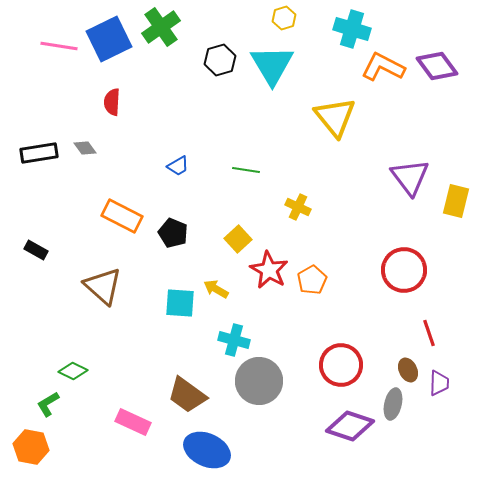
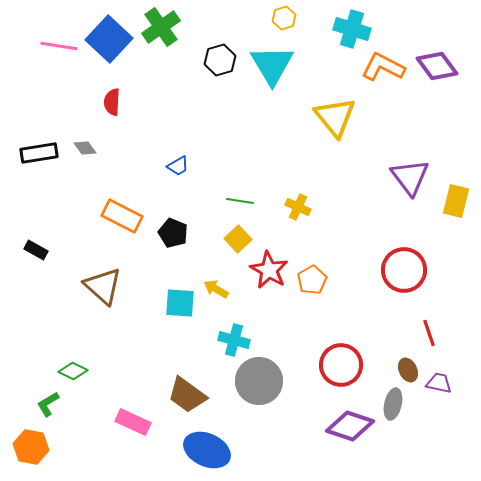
blue square at (109, 39): rotated 21 degrees counterclockwise
green line at (246, 170): moved 6 px left, 31 px down
purple trapezoid at (439, 383): rotated 80 degrees counterclockwise
